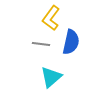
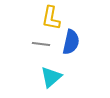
yellow L-shape: rotated 25 degrees counterclockwise
